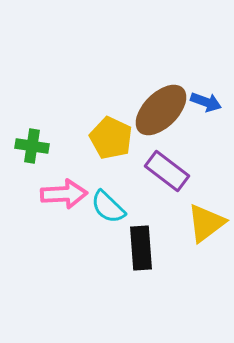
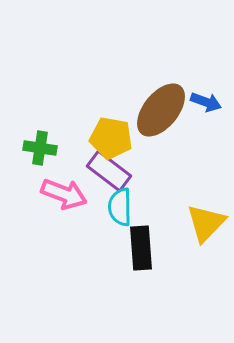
brown ellipse: rotated 6 degrees counterclockwise
yellow pentagon: rotated 15 degrees counterclockwise
green cross: moved 8 px right, 2 px down
purple rectangle: moved 58 px left
pink arrow: rotated 24 degrees clockwise
cyan semicircle: moved 12 px right; rotated 45 degrees clockwise
yellow triangle: rotated 9 degrees counterclockwise
